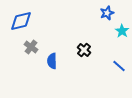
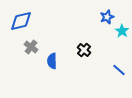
blue star: moved 4 px down
blue line: moved 4 px down
